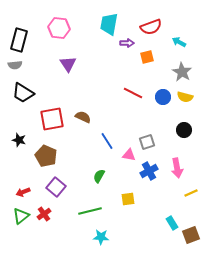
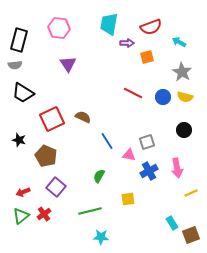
red square: rotated 15 degrees counterclockwise
